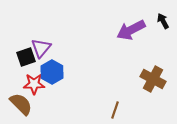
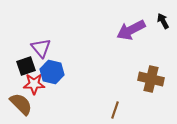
purple triangle: rotated 20 degrees counterclockwise
black square: moved 9 px down
blue hexagon: rotated 15 degrees counterclockwise
brown cross: moved 2 px left; rotated 15 degrees counterclockwise
